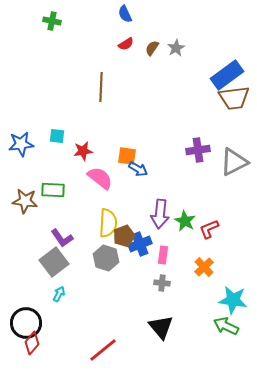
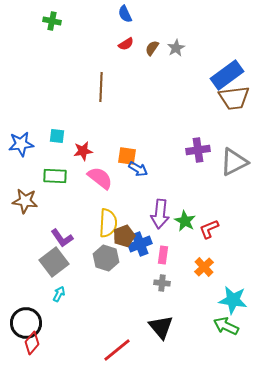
green rectangle: moved 2 px right, 14 px up
red line: moved 14 px right
